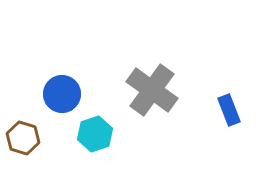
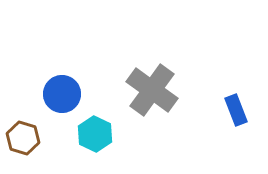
blue rectangle: moved 7 px right
cyan hexagon: rotated 16 degrees counterclockwise
